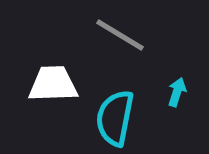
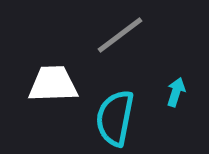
gray line: rotated 68 degrees counterclockwise
cyan arrow: moved 1 px left
